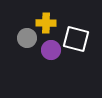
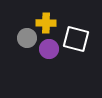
purple circle: moved 2 px left, 1 px up
